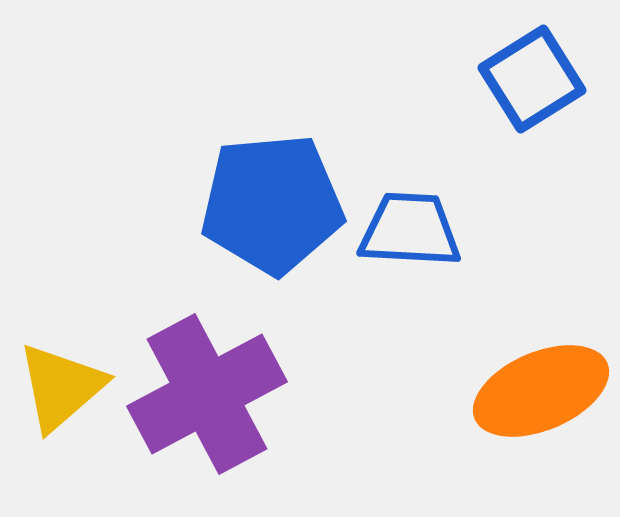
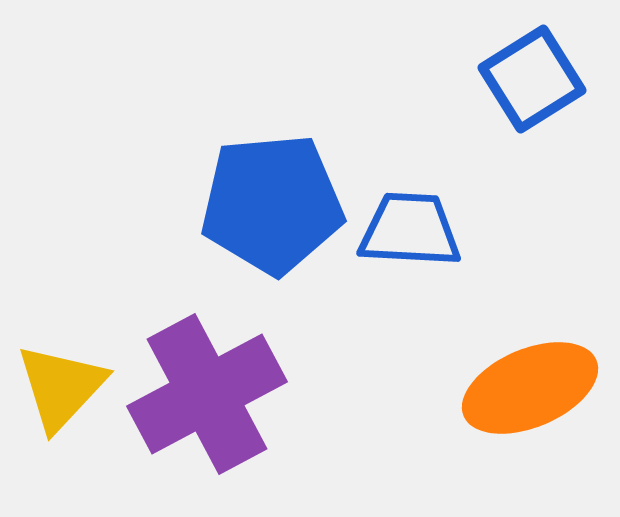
yellow triangle: rotated 6 degrees counterclockwise
orange ellipse: moved 11 px left, 3 px up
